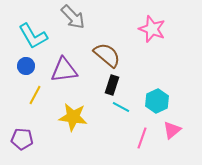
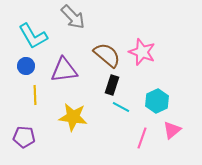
pink star: moved 10 px left, 23 px down
yellow line: rotated 30 degrees counterclockwise
purple pentagon: moved 2 px right, 2 px up
